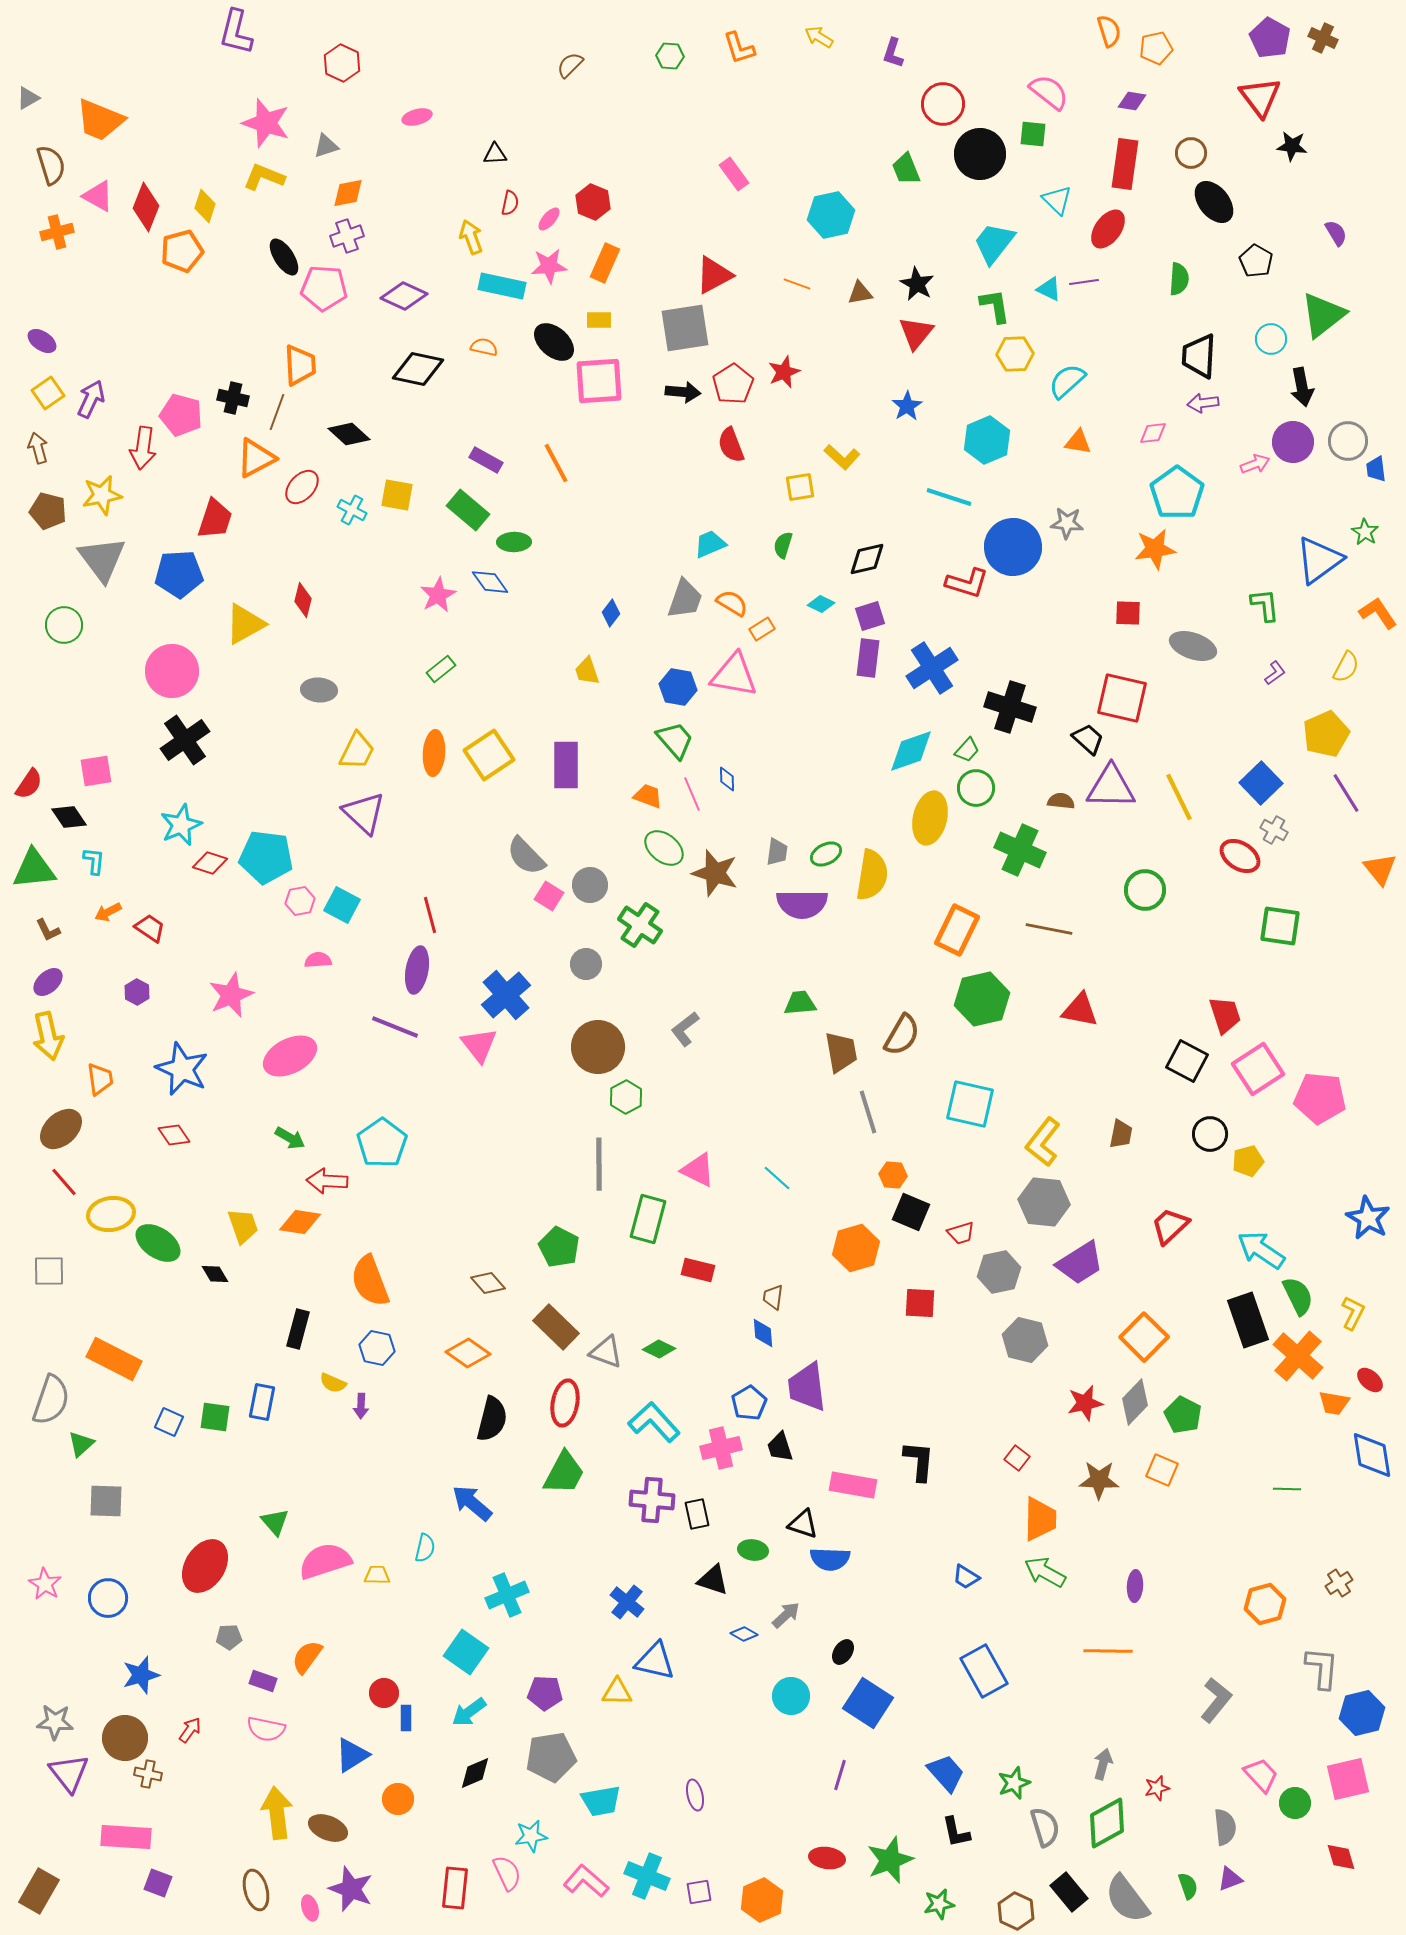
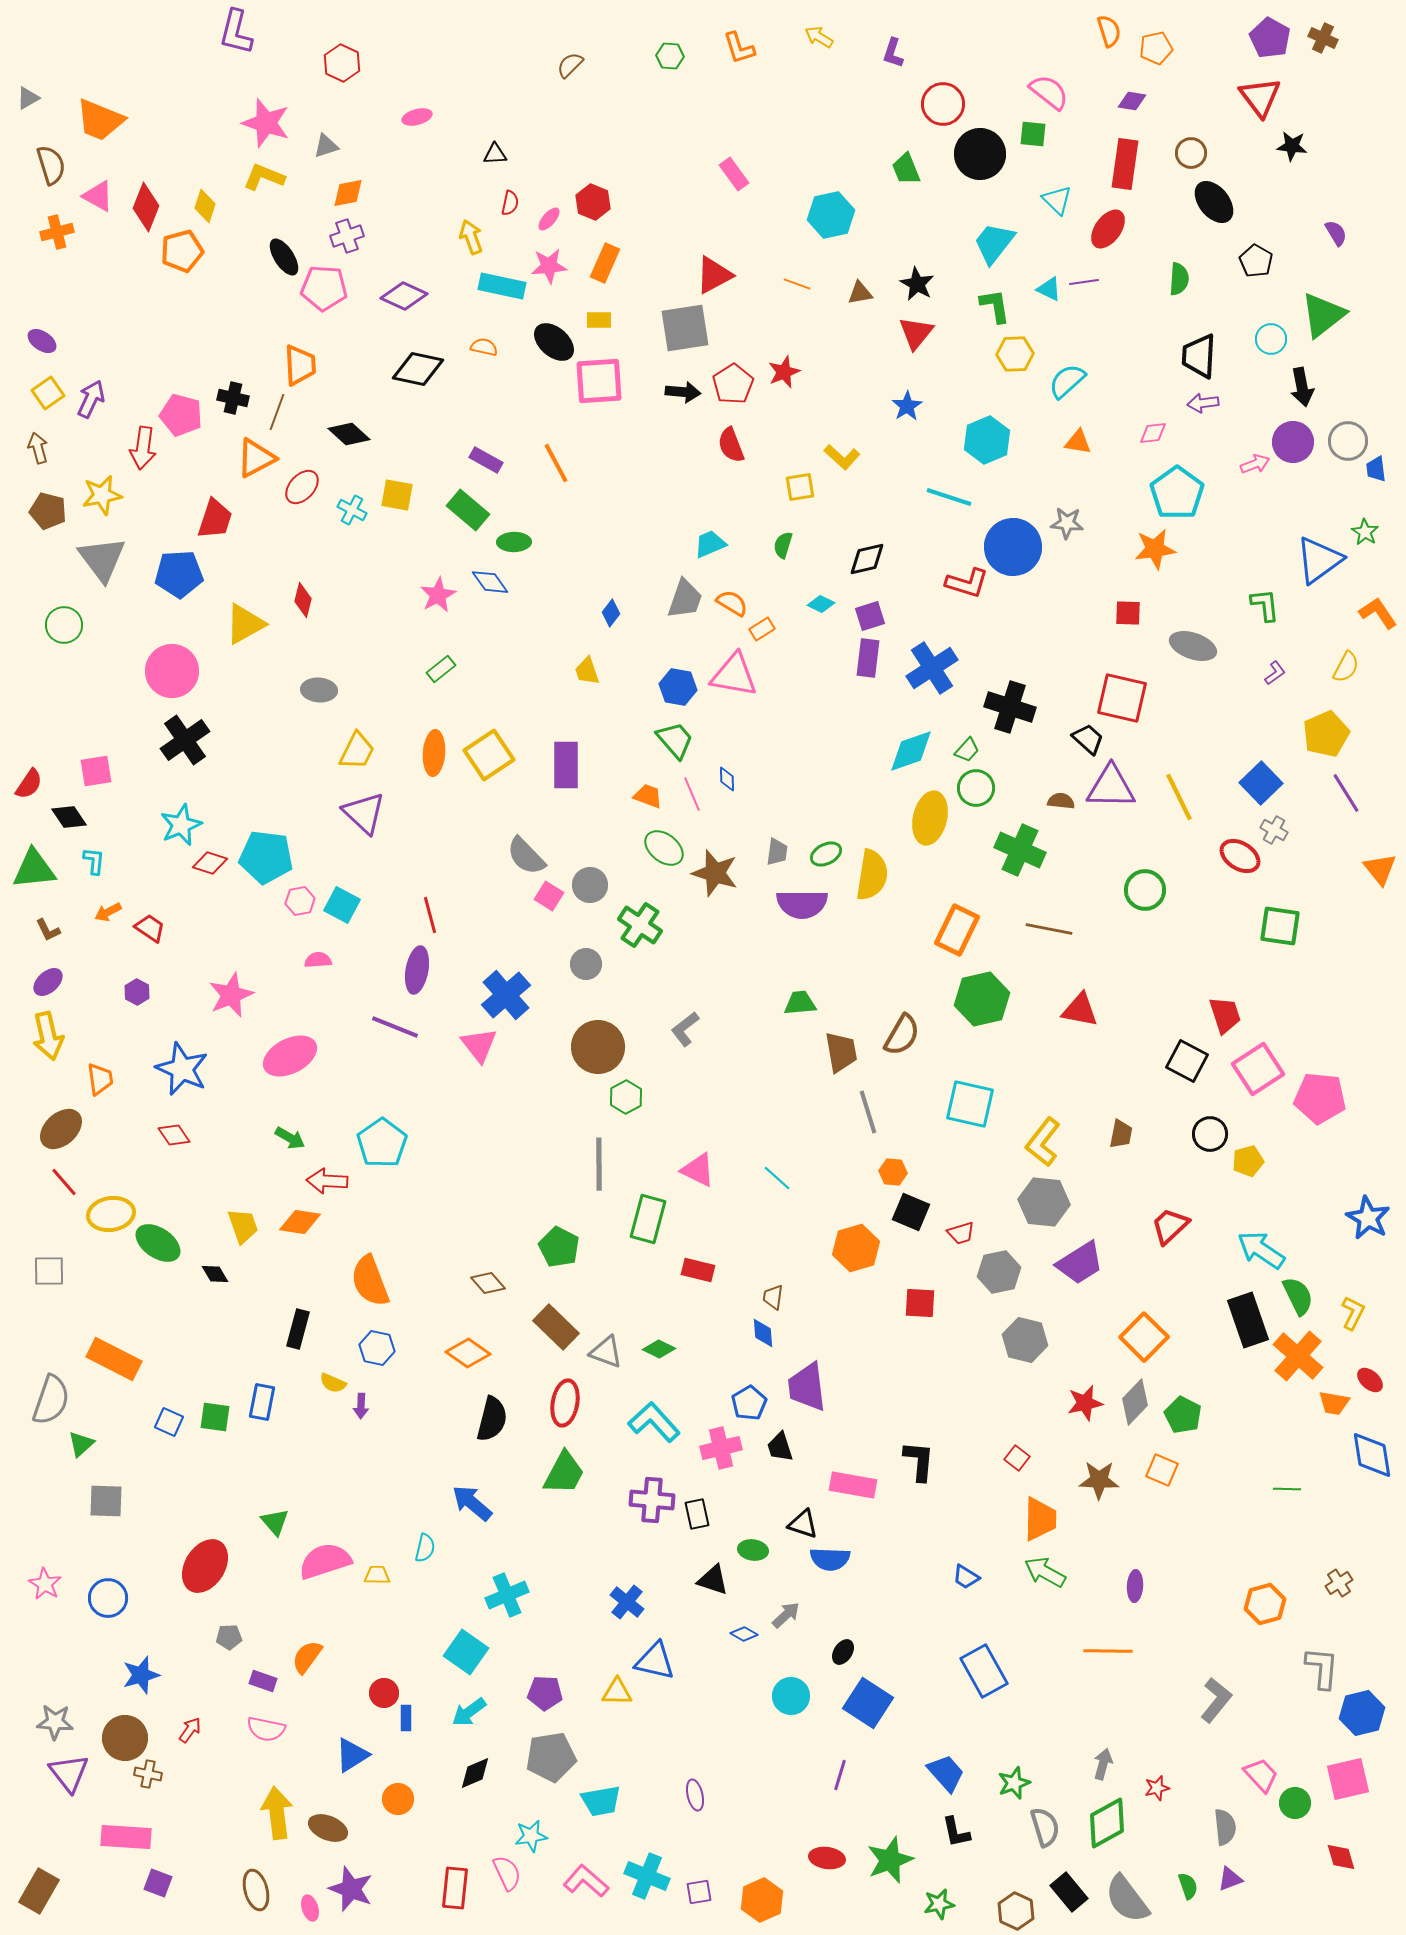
orange hexagon at (893, 1175): moved 3 px up
